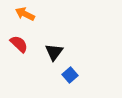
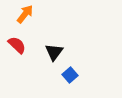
orange arrow: rotated 102 degrees clockwise
red semicircle: moved 2 px left, 1 px down
